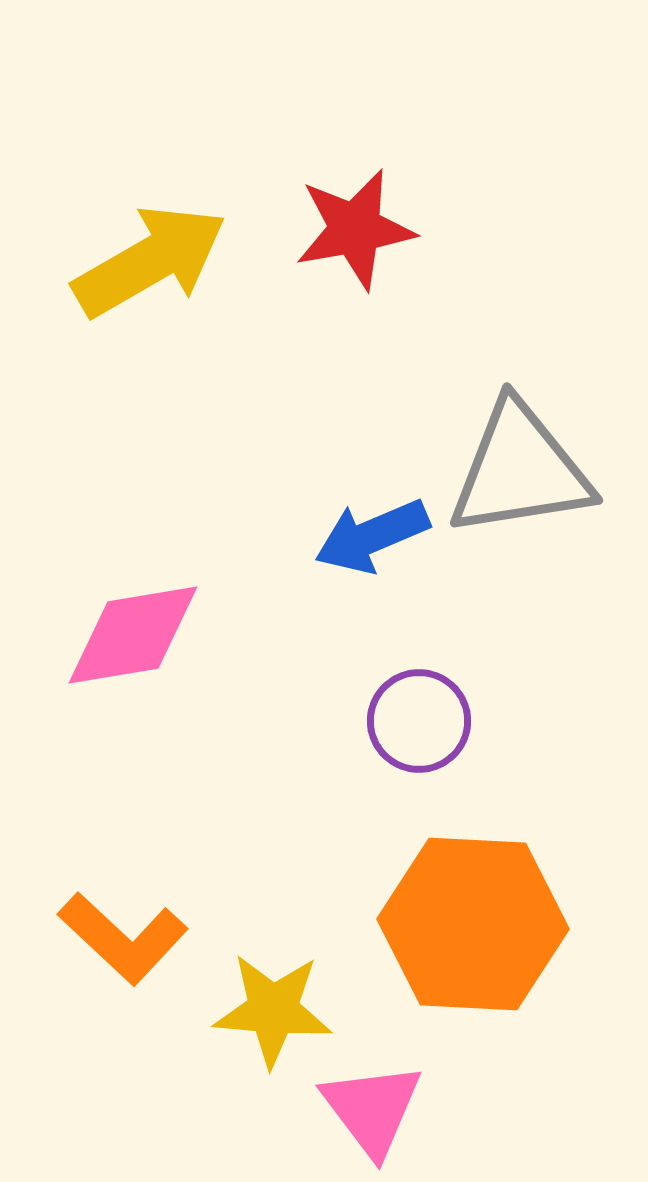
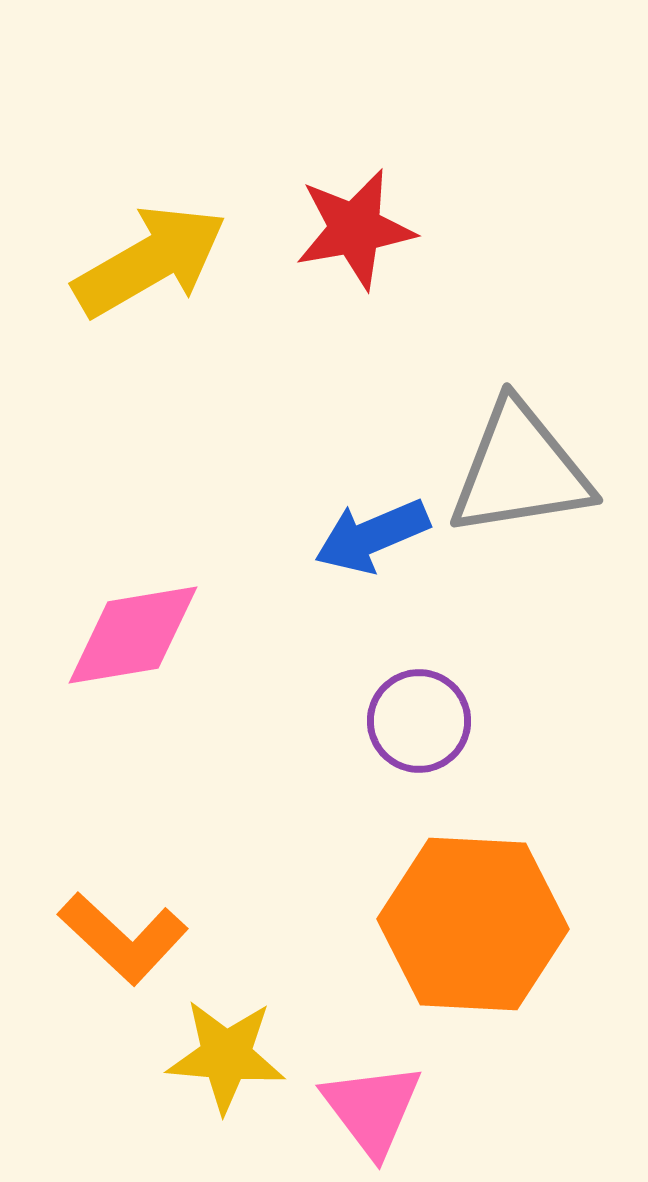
yellow star: moved 47 px left, 46 px down
